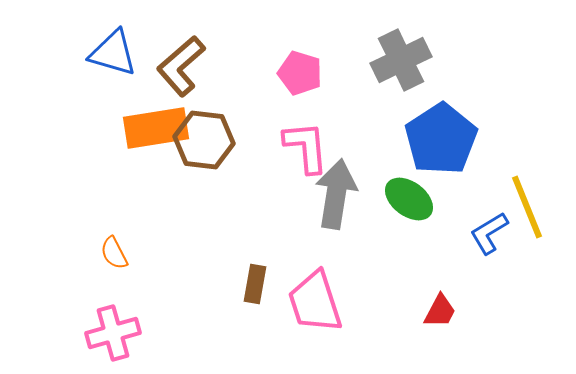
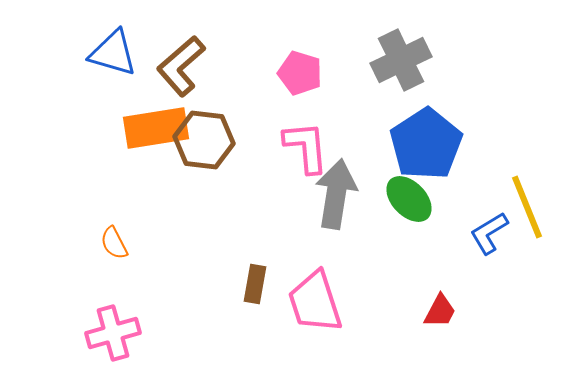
blue pentagon: moved 15 px left, 5 px down
green ellipse: rotated 9 degrees clockwise
orange semicircle: moved 10 px up
